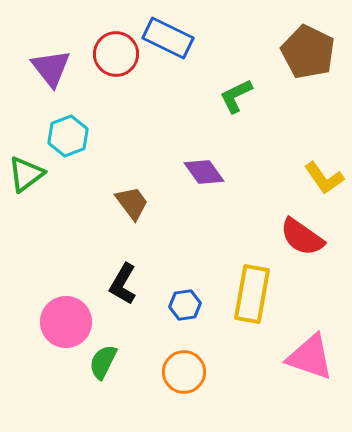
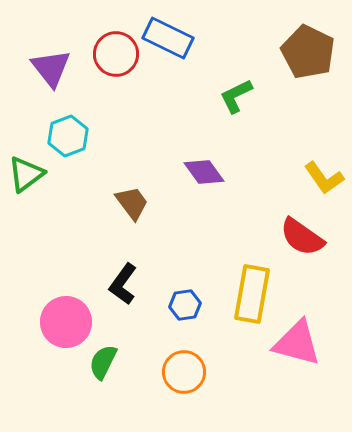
black L-shape: rotated 6 degrees clockwise
pink triangle: moved 13 px left, 14 px up; rotated 4 degrees counterclockwise
